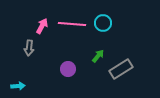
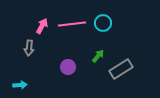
pink line: rotated 12 degrees counterclockwise
purple circle: moved 2 px up
cyan arrow: moved 2 px right, 1 px up
